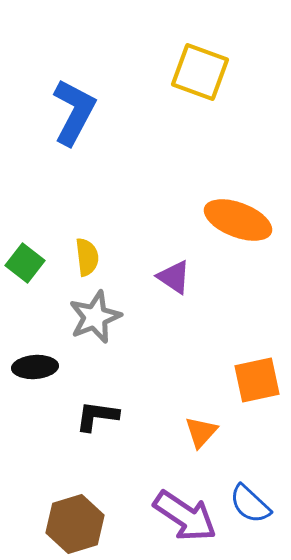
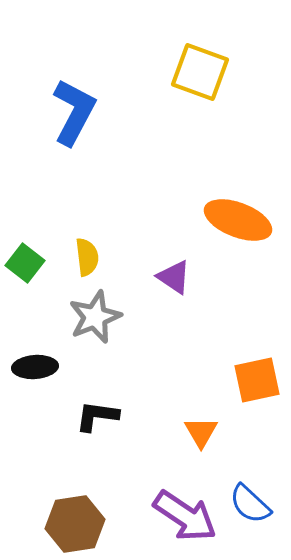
orange triangle: rotated 12 degrees counterclockwise
brown hexagon: rotated 8 degrees clockwise
